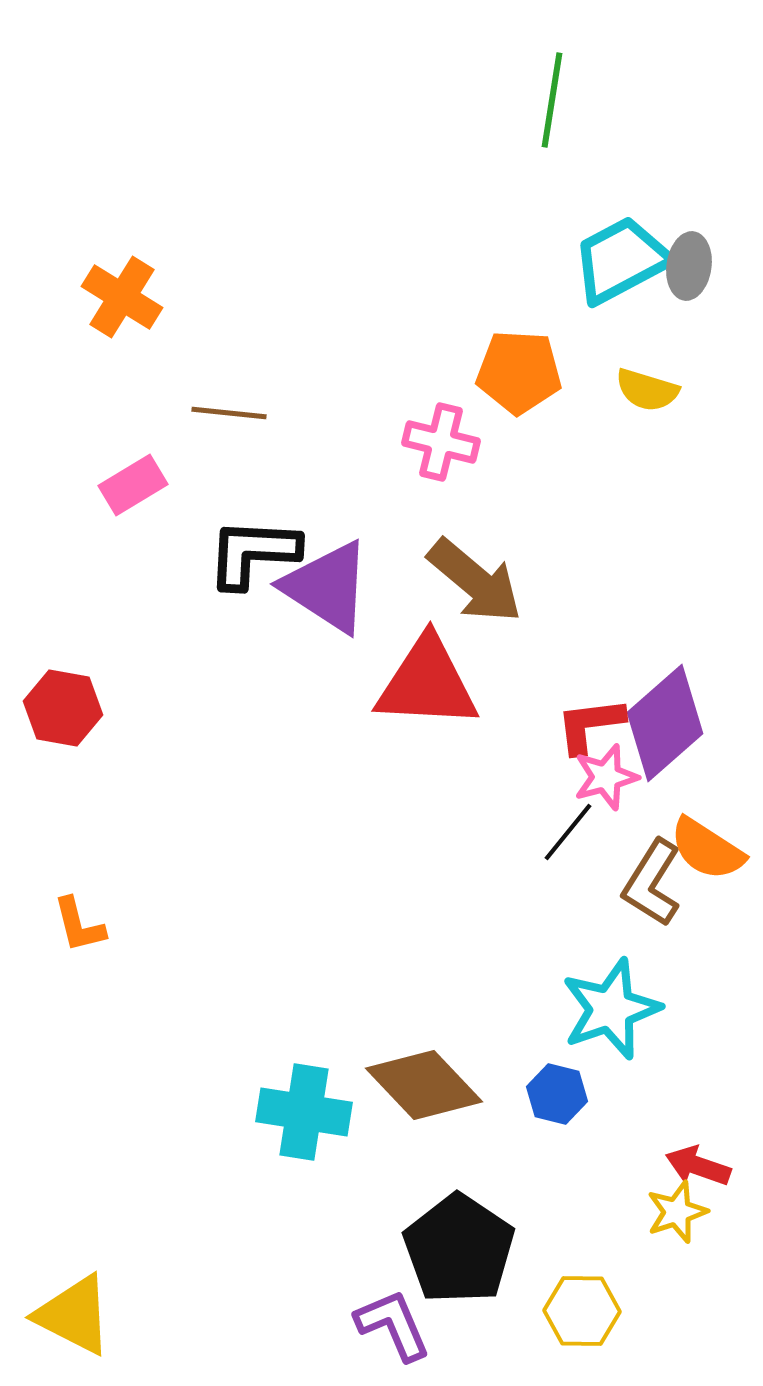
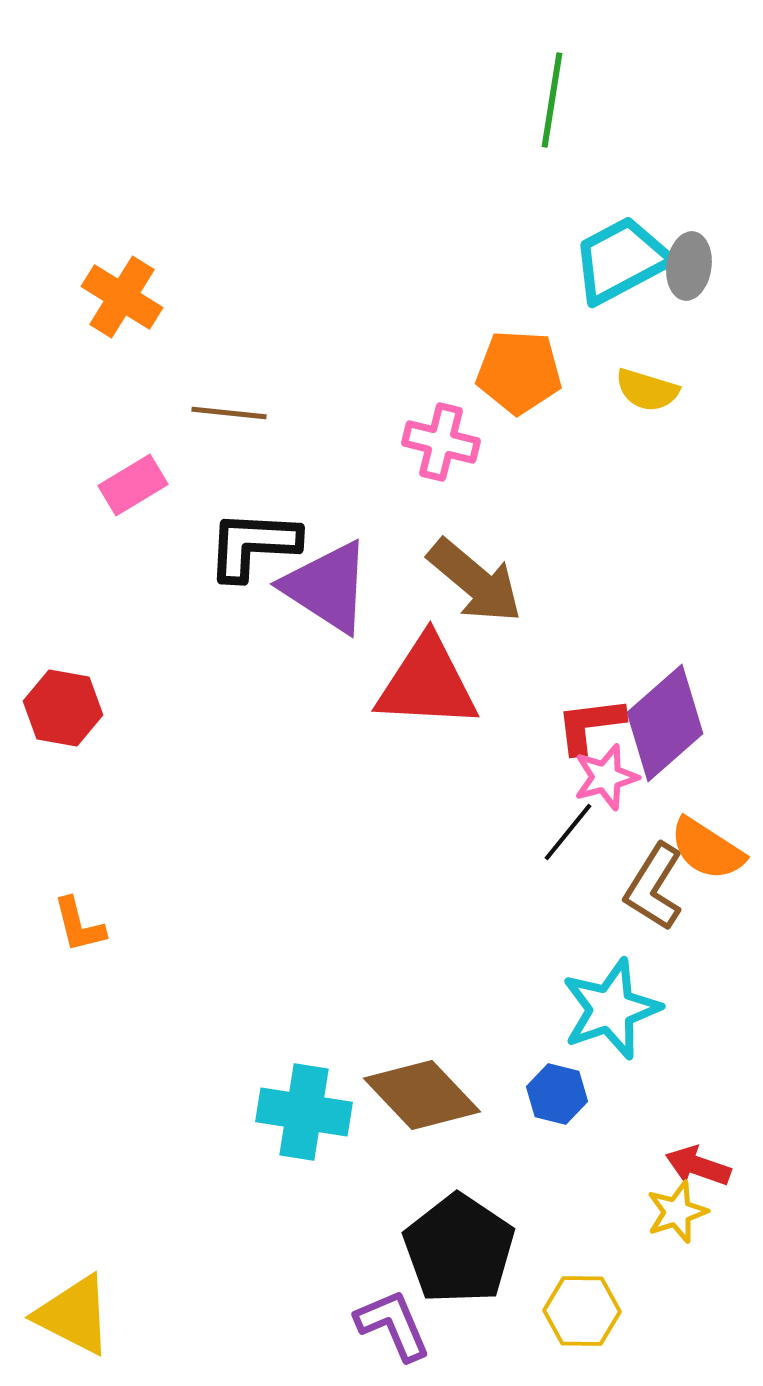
black L-shape: moved 8 px up
brown L-shape: moved 2 px right, 4 px down
brown diamond: moved 2 px left, 10 px down
